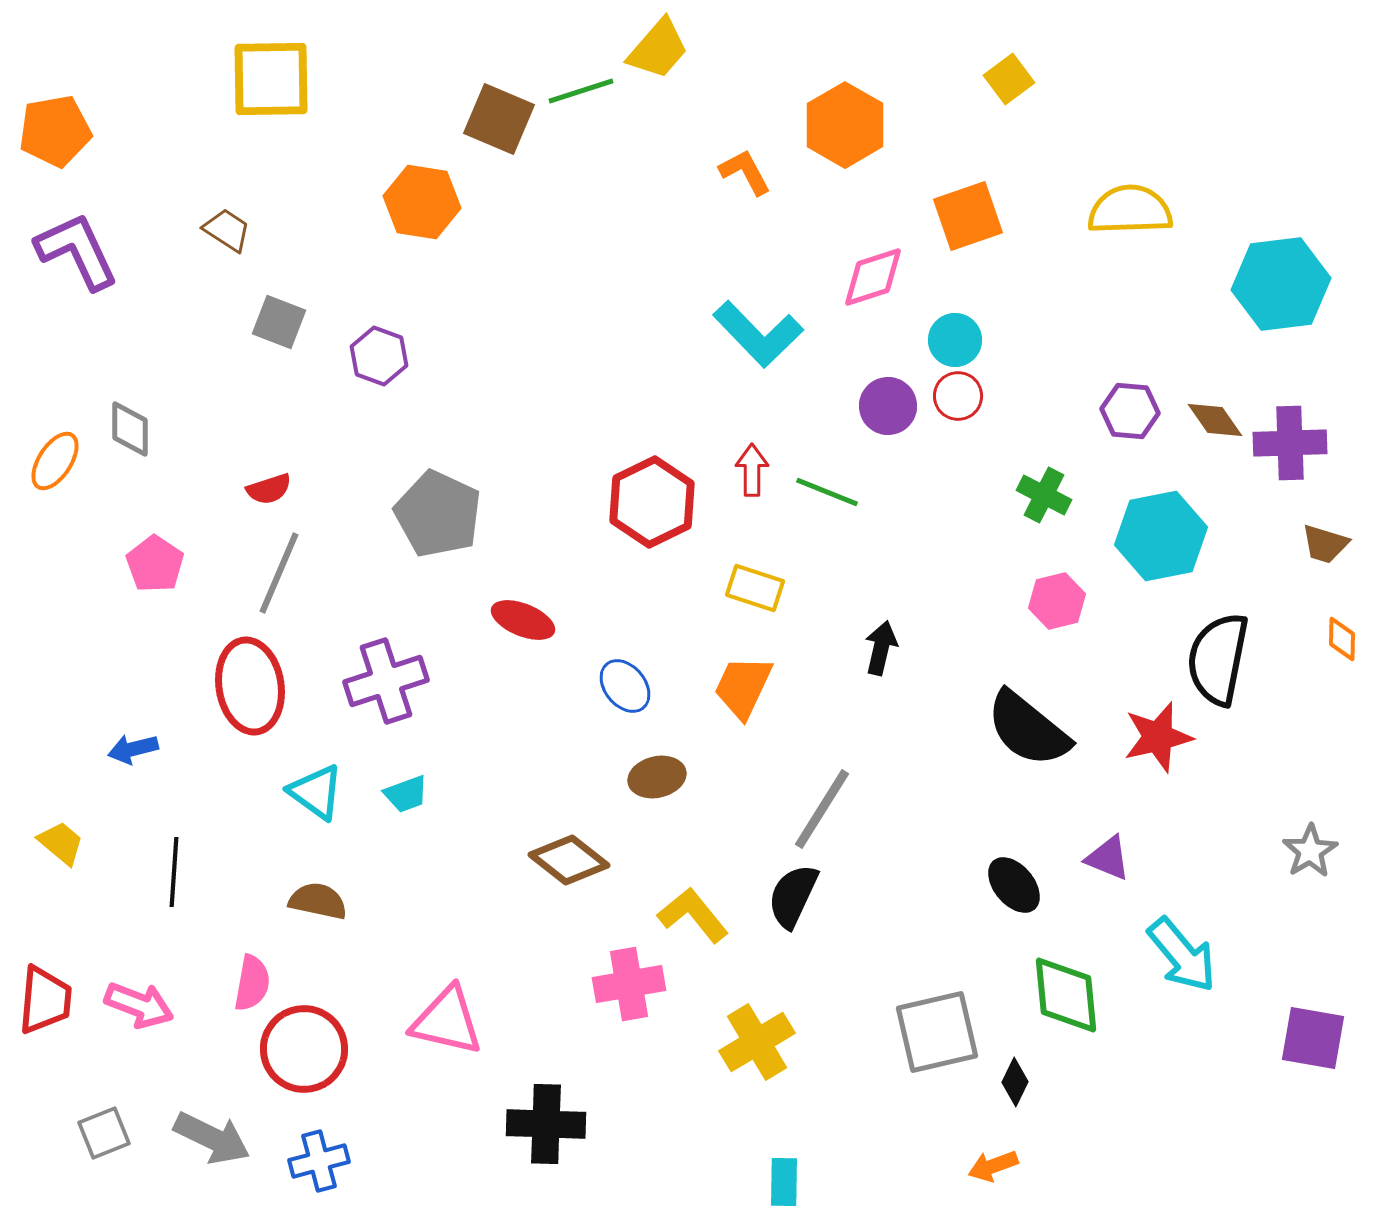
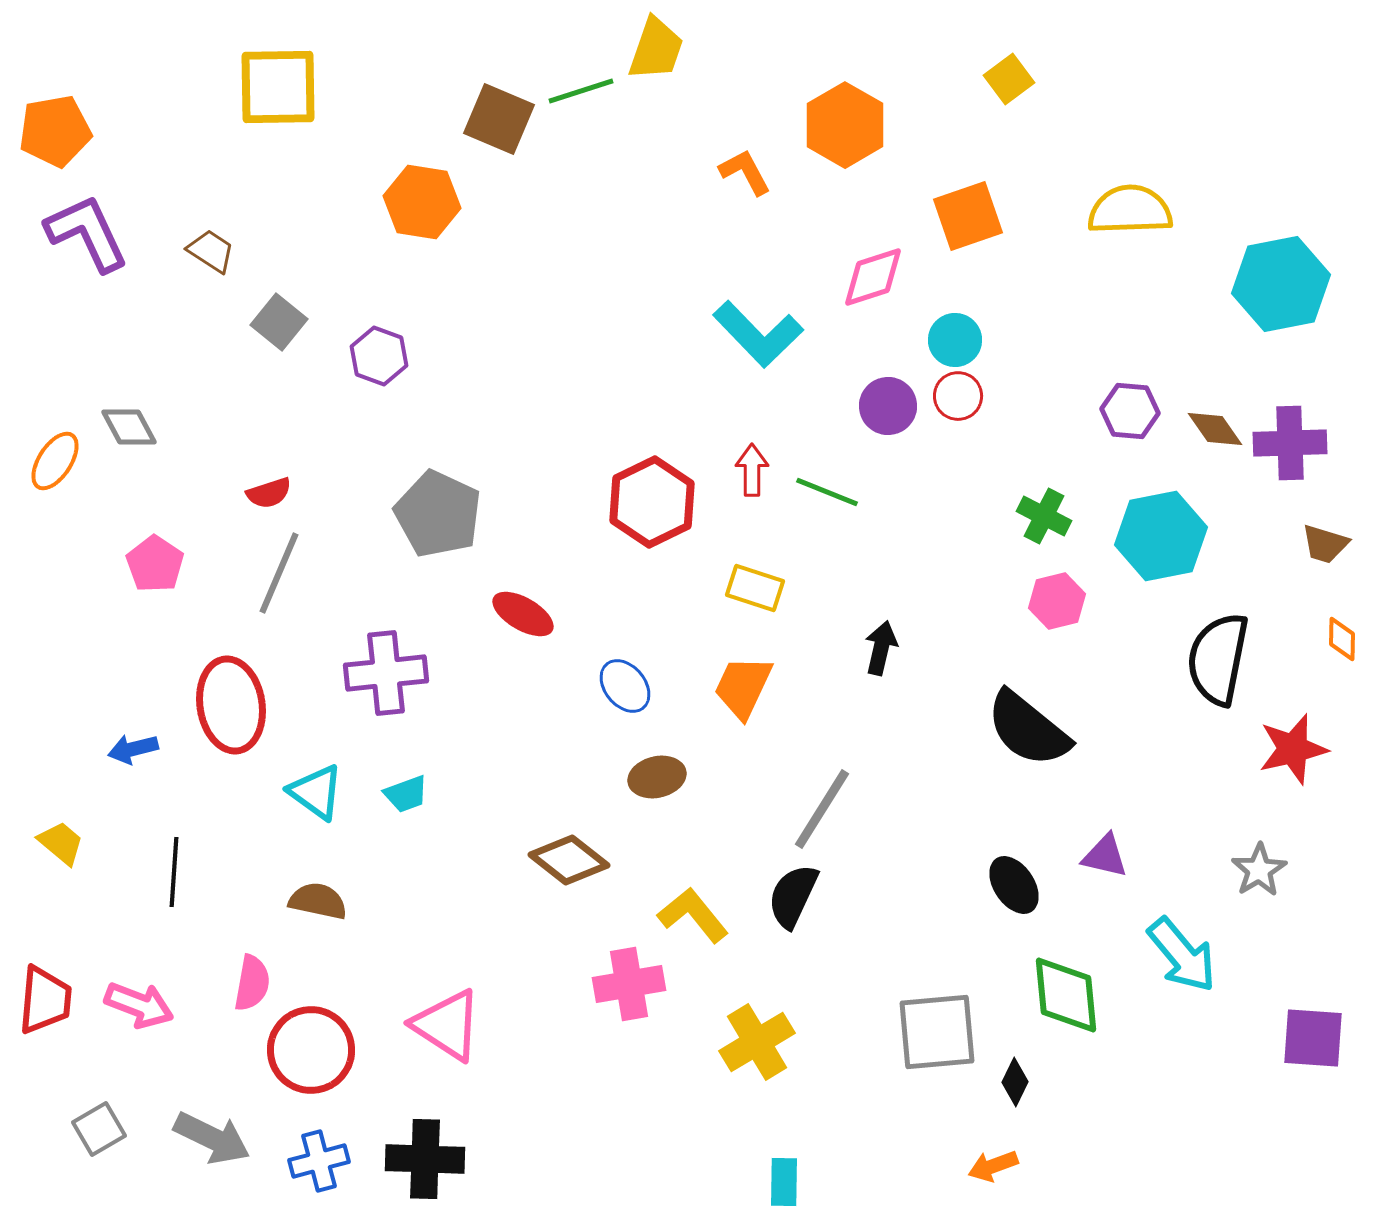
yellow trapezoid at (658, 49): moved 2 px left; rotated 22 degrees counterclockwise
yellow square at (271, 79): moved 7 px right, 8 px down
brown trapezoid at (227, 230): moved 16 px left, 21 px down
purple L-shape at (77, 251): moved 10 px right, 18 px up
cyan hexagon at (1281, 284): rotated 4 degrees counterclockwise
gray square at (279, 322): rotated 18 degrees clockwise
brown diamond at (1215, 420): moved 9 px down
gray diamond at (130, 429): moved 1 px left, 2 px up; rotated 28 degrees counterclockwise
red semicircle at (269, 489): moved 4 px down
green cross at (1044, 495): moved 21 px down
red ellipse at (523, 620): moved 6 px up; rotated 8 degrees clockwise
purple cross at (386, 681): moved 8 px up; rotated 12 degrees clockwise
red ellipse at (250, 686): moved 19 px left, 19 px down
red star at (1158, 737): moved 135 px right, 12 px down
gray star at (1310, 851): moved 51 px left, 19 px down
purple triangle at (1108, 858): moved 3 px left, 2 px up; rotated 9 degrees counterclockwise
black ellipse at (1014, 885): rotated 6 degrees clockwise
pink triangle at (447, 1021): moved 4 px down; rotated 20 degrees clockwise
gray square at (937, 1032): rotated 8 degrees clockwise
purple square at (1313, 1038): rotated 6 degrees counterclockwise
red circle at (304, 1049): moved 7 px right, 1 px down
black cross at (546, 1124): moved 121 px left, 35 px down
gray square at (104, 1133): moved 5 px left, 4 px up; rotated 8 degrees counterclockwise
